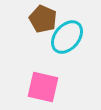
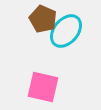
cyan ellipse: moved 1 px left, 6 px up
